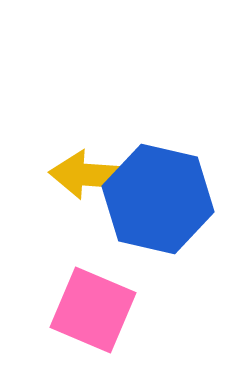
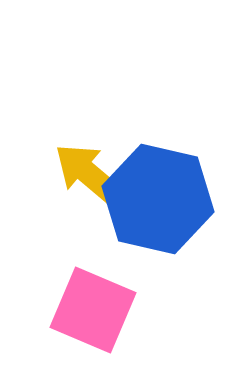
yellow arrow: rotated 36 degrees clockwise
